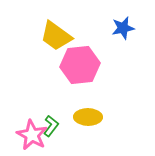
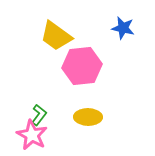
blue star: rotated 25 degrees clockwise
pink hexagon: moved 2 px right, 1 px down
green L-shape: moved 12 px left, 11 px up
